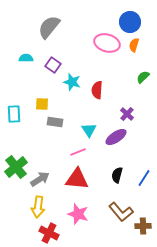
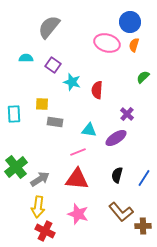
cyan triangle: rotated 49 degrees counterclockwise
purple ellipse: moved 1 px down
red cross: moved 4 px left, 2 px up
